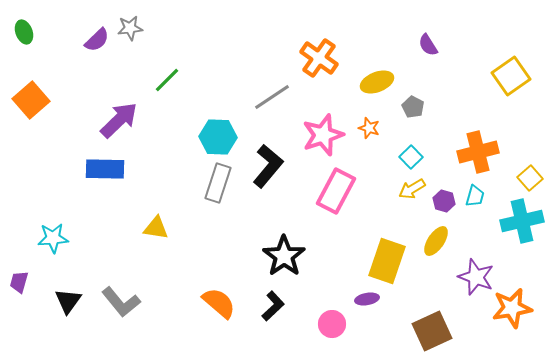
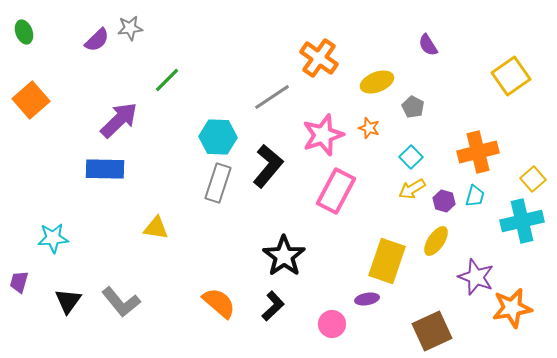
yellow square at (530, 178): moved 3 px right, 1 px down
